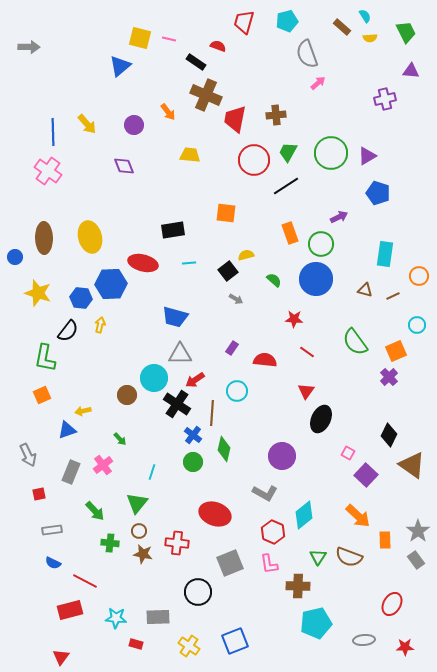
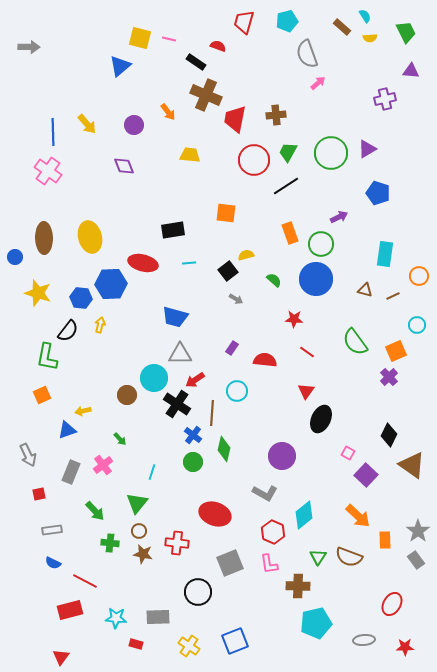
purple triangle at (367, 156): moved 7 px up
green L-shape at (45, 358): moved 2 px right, 1 px up
